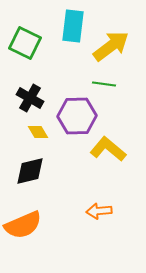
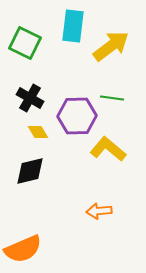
green line: moved 8 px right, 14 px down
orange semicircle: moved 24 px down
